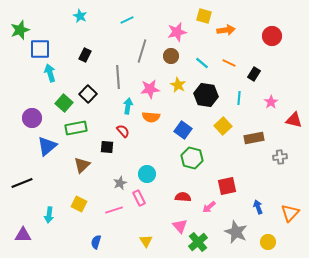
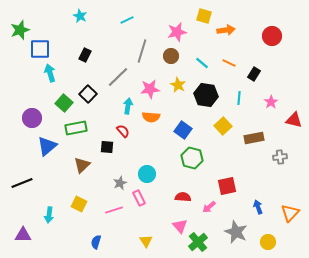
gray line at (118, 77): rotated 50 degrees clockwise
